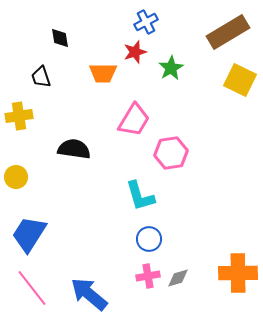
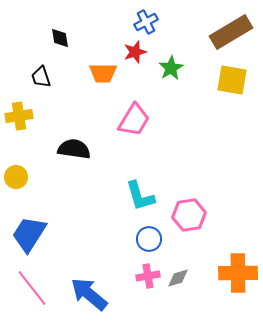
brown rectangle: moved 3 px right
yellow square: moved 8 px left; rotated 16 degrees counterclockwise
pink hexagon: moved 18 px right, 62 px down
